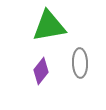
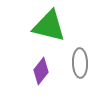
green triangle: rotated 24 degrees clockwise
